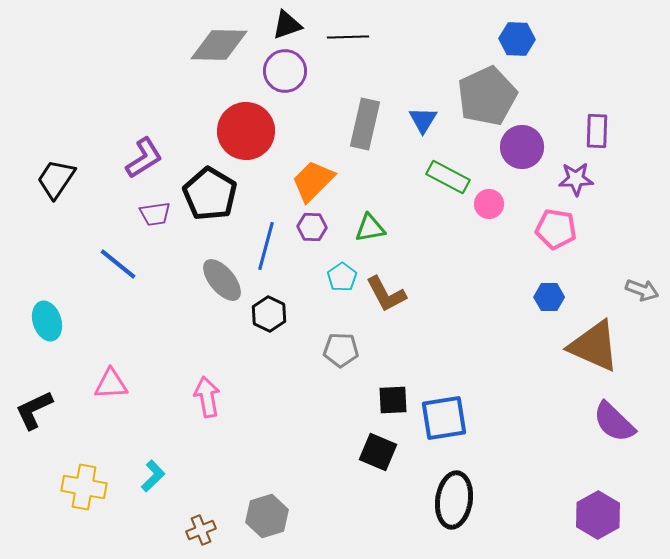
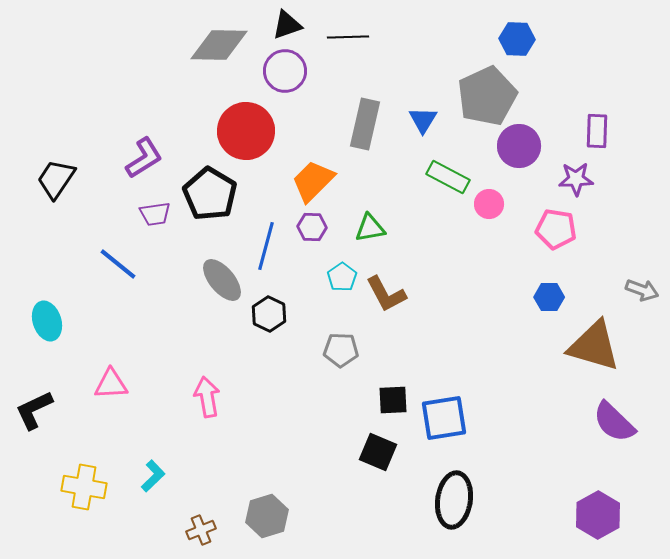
purple circle at (522, 147): moved 3 px left, 1 px up
brown triangle at (594, 346): rotated 8 degrees counterclockwise
